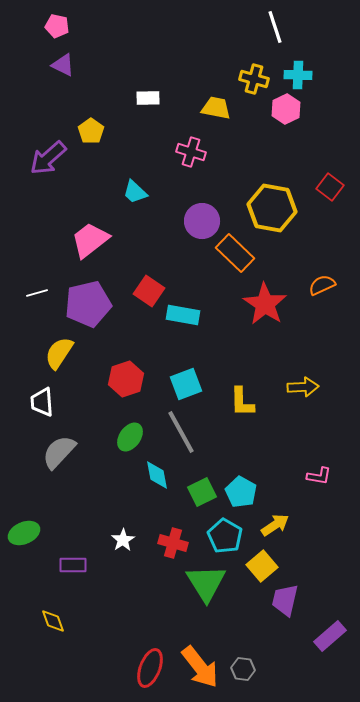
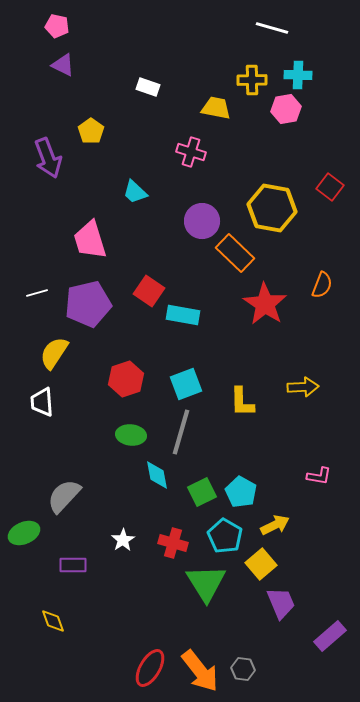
white line at (275, 27): moved 3 px left, 1 px down; rotated 56 degrees counterclockwise
yellow cross at (254, 79): moved 2 px left, 1 px down; rotated 16 degrees counterclockwise
white rectangle at (148, 98): moved 11 px up; rotated 20 degrees clockwise
pink hexagon at (286, 109): rotated 16 degrees clockwise
purple arrow at (48, 158): rotated 69 degrees counterclockwise
pink trapezoid at (90, 240): rotated 69 degrees counterclockwise
orange semicircle at (322, 285): rotated 136 degrees clockwise
yellow semicircle at (59, 353): moved 5 px left
gray line at (181, 432): rotated 45 degrees clockwise
green ellipse at (130, 437): moved 1 px right, 2 px up; rotated 60 degrees clockwise
gray semicircle at (59, 452): moved 5 px right, 44 px down
yellow arrow at (275, 525): rotated 8 degrees clockwise
yellow square at (262, 566): moved 1 px left, 2 px up
purple trapezoid at (285, 600): moved 4 px left, 3 px down; rotated 144 degrees clockwise
orange arrow at (200, 667): moved 4 px down
red ellipse at (150, 668): rotated 9 degrees clockwise
